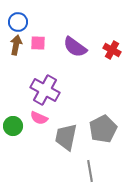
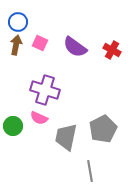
pink square: moved 2 px right; rotated 21 degrees clockwise
purple cross: rotated 12 degrees counterclockwise
